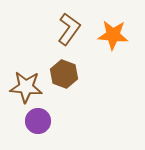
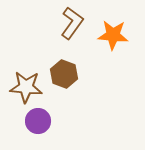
brown L-shape: moved 3 px right, 6 px up
